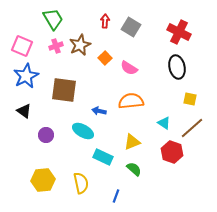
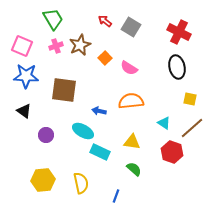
red arrow: rotated 56 degrees counterclockwise
blue star: rotated 30 degrees clockwise
yellow triangle: rotated 30 degrees clockwise
cyan rectangle: moved 3 px left, 5 px up
